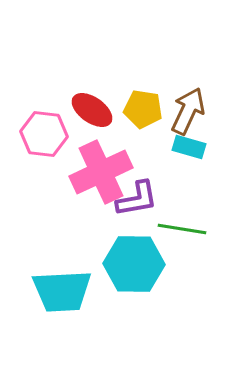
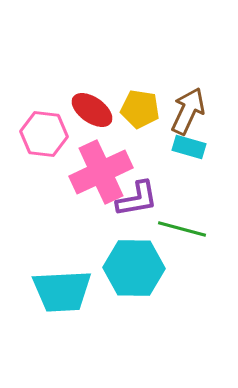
yellow pentagon: moved 3 px left
green line: rotated 6 degrees clockwise
cyan hexagon: moved 4 px down
